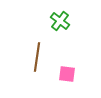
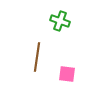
green cross: rotated 18 degrees counterclockwise
